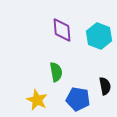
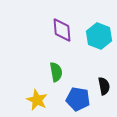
black semicircle: moved 1 px left
